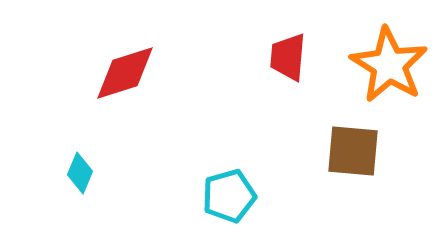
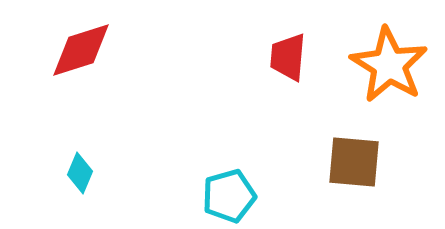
red diamond: moved 44 px left, 23 px up
brown square: moved 1 px right, 11 px down
